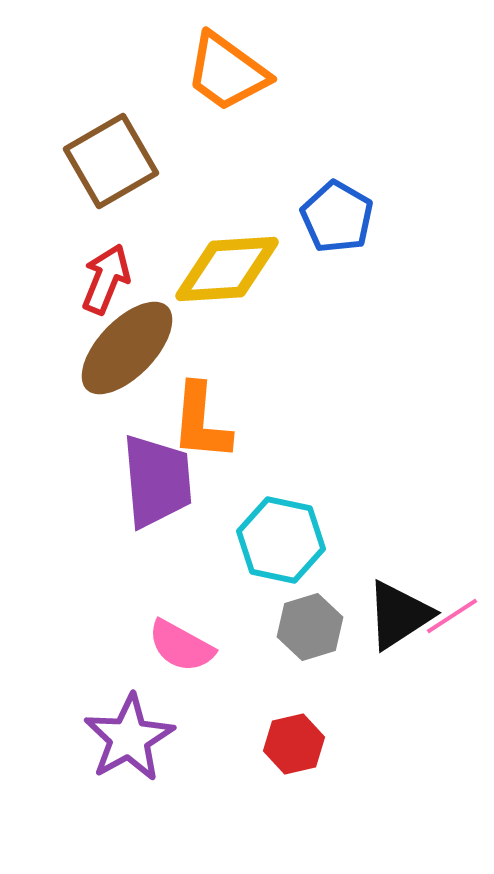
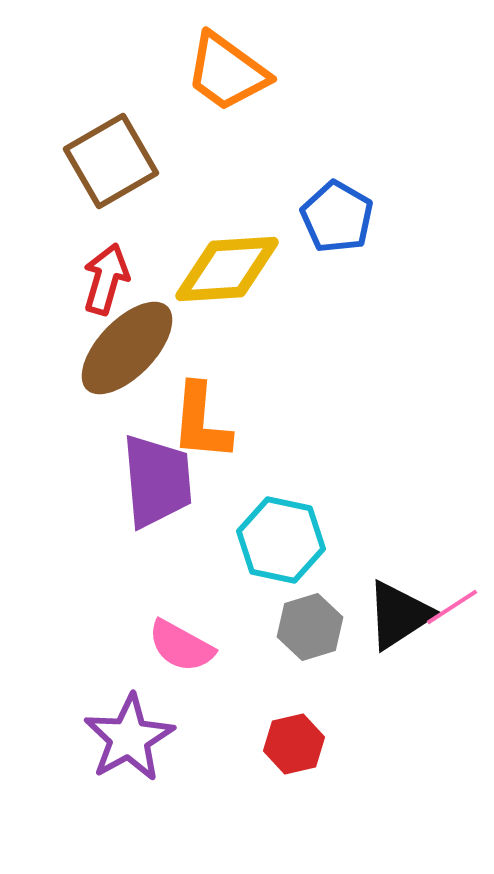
red arrow: rotated 6 degrees counterclockwise
pink line: moved 9 px up
